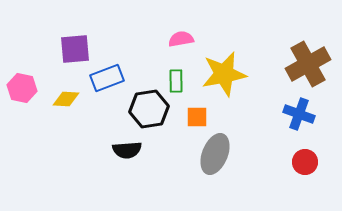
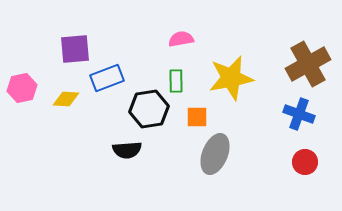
yellow star: moved 7 px right, 4 px down
pink hexagon: rotated 24 degrees counterclockwise
